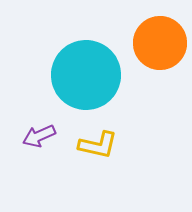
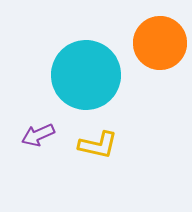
purple arrow: moved 1 px left, 1 px up
